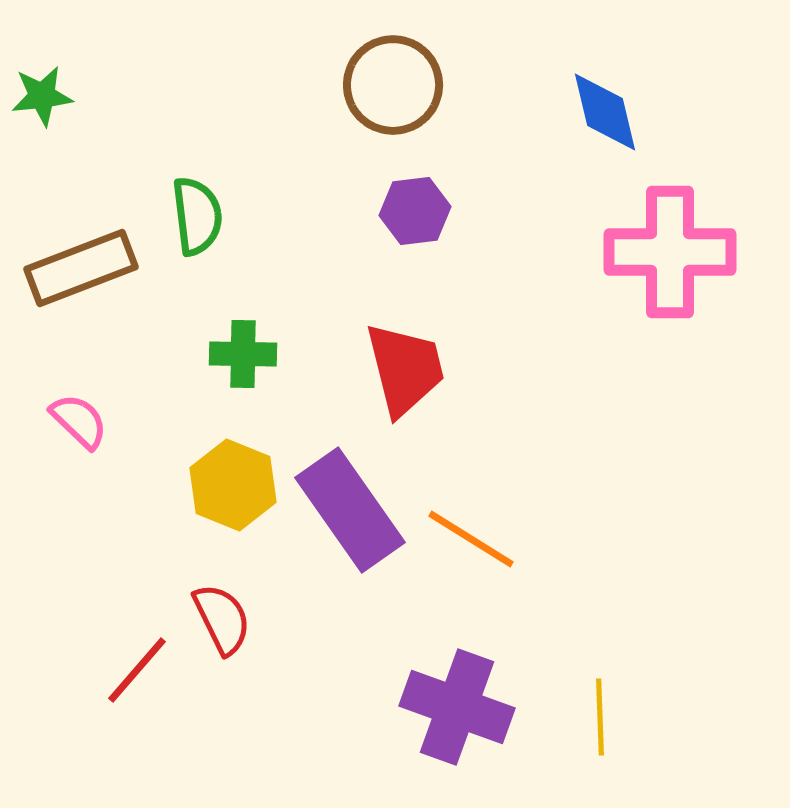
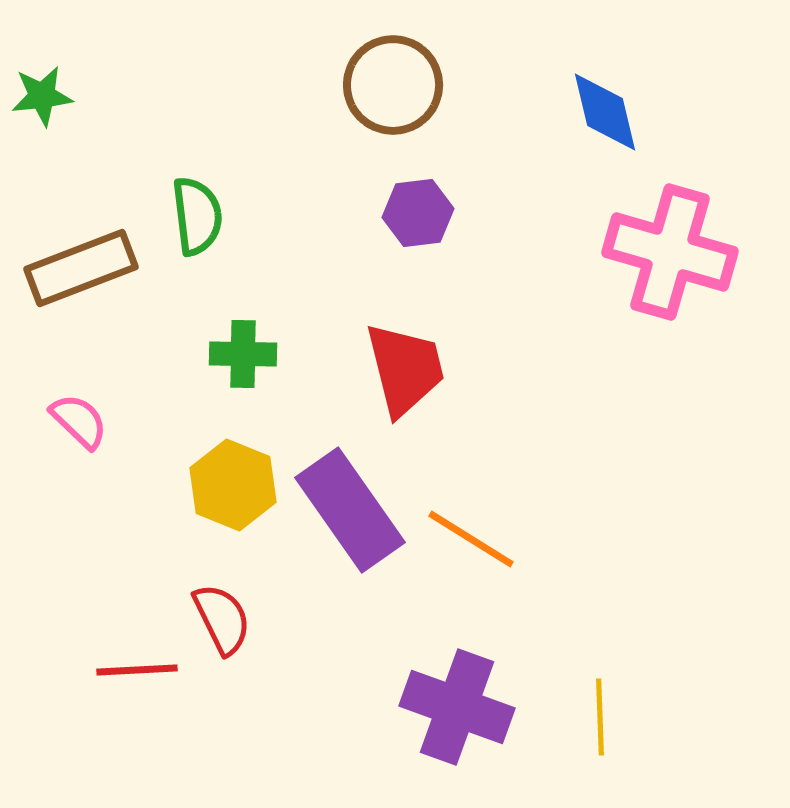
purple hexagon: moved 3 px right, 2 px down
pink cross: rotated 16 degrees clockwise
red line: rotated 46 degrees clockwise
